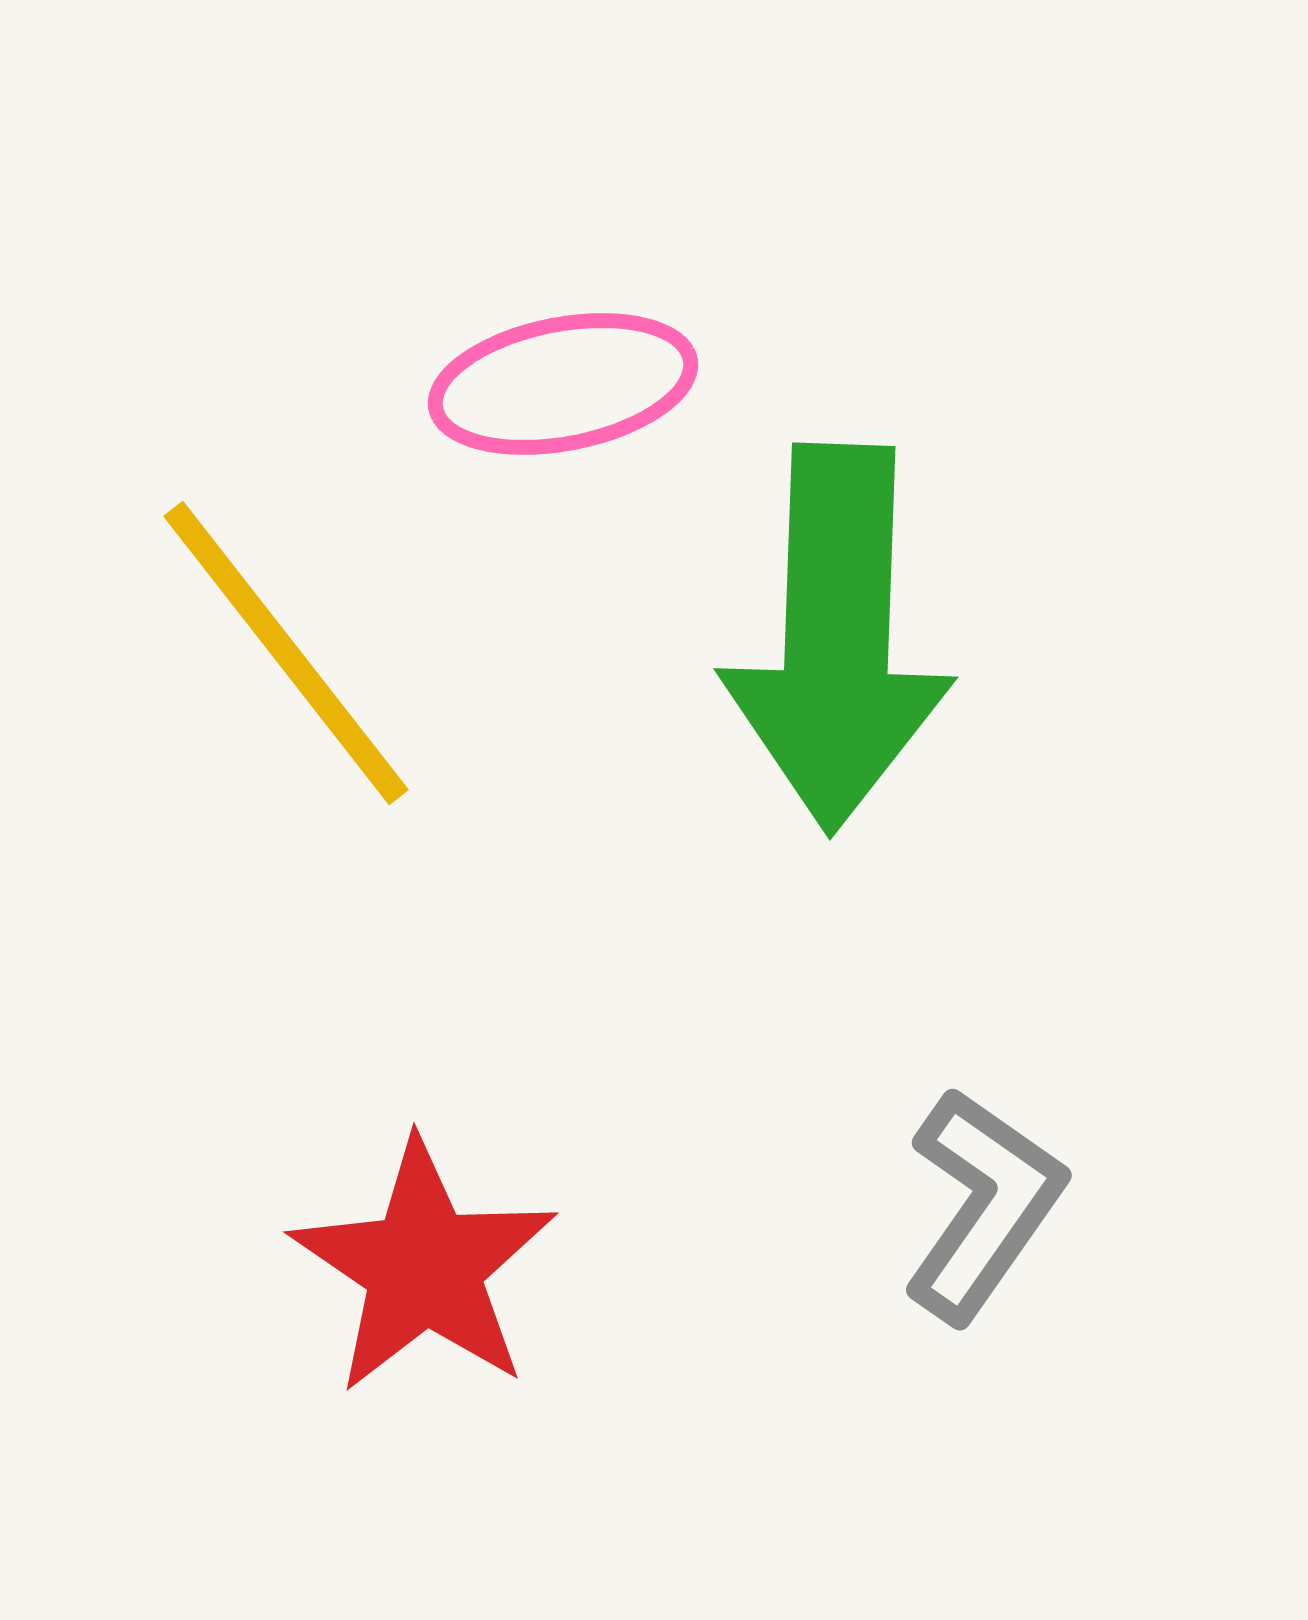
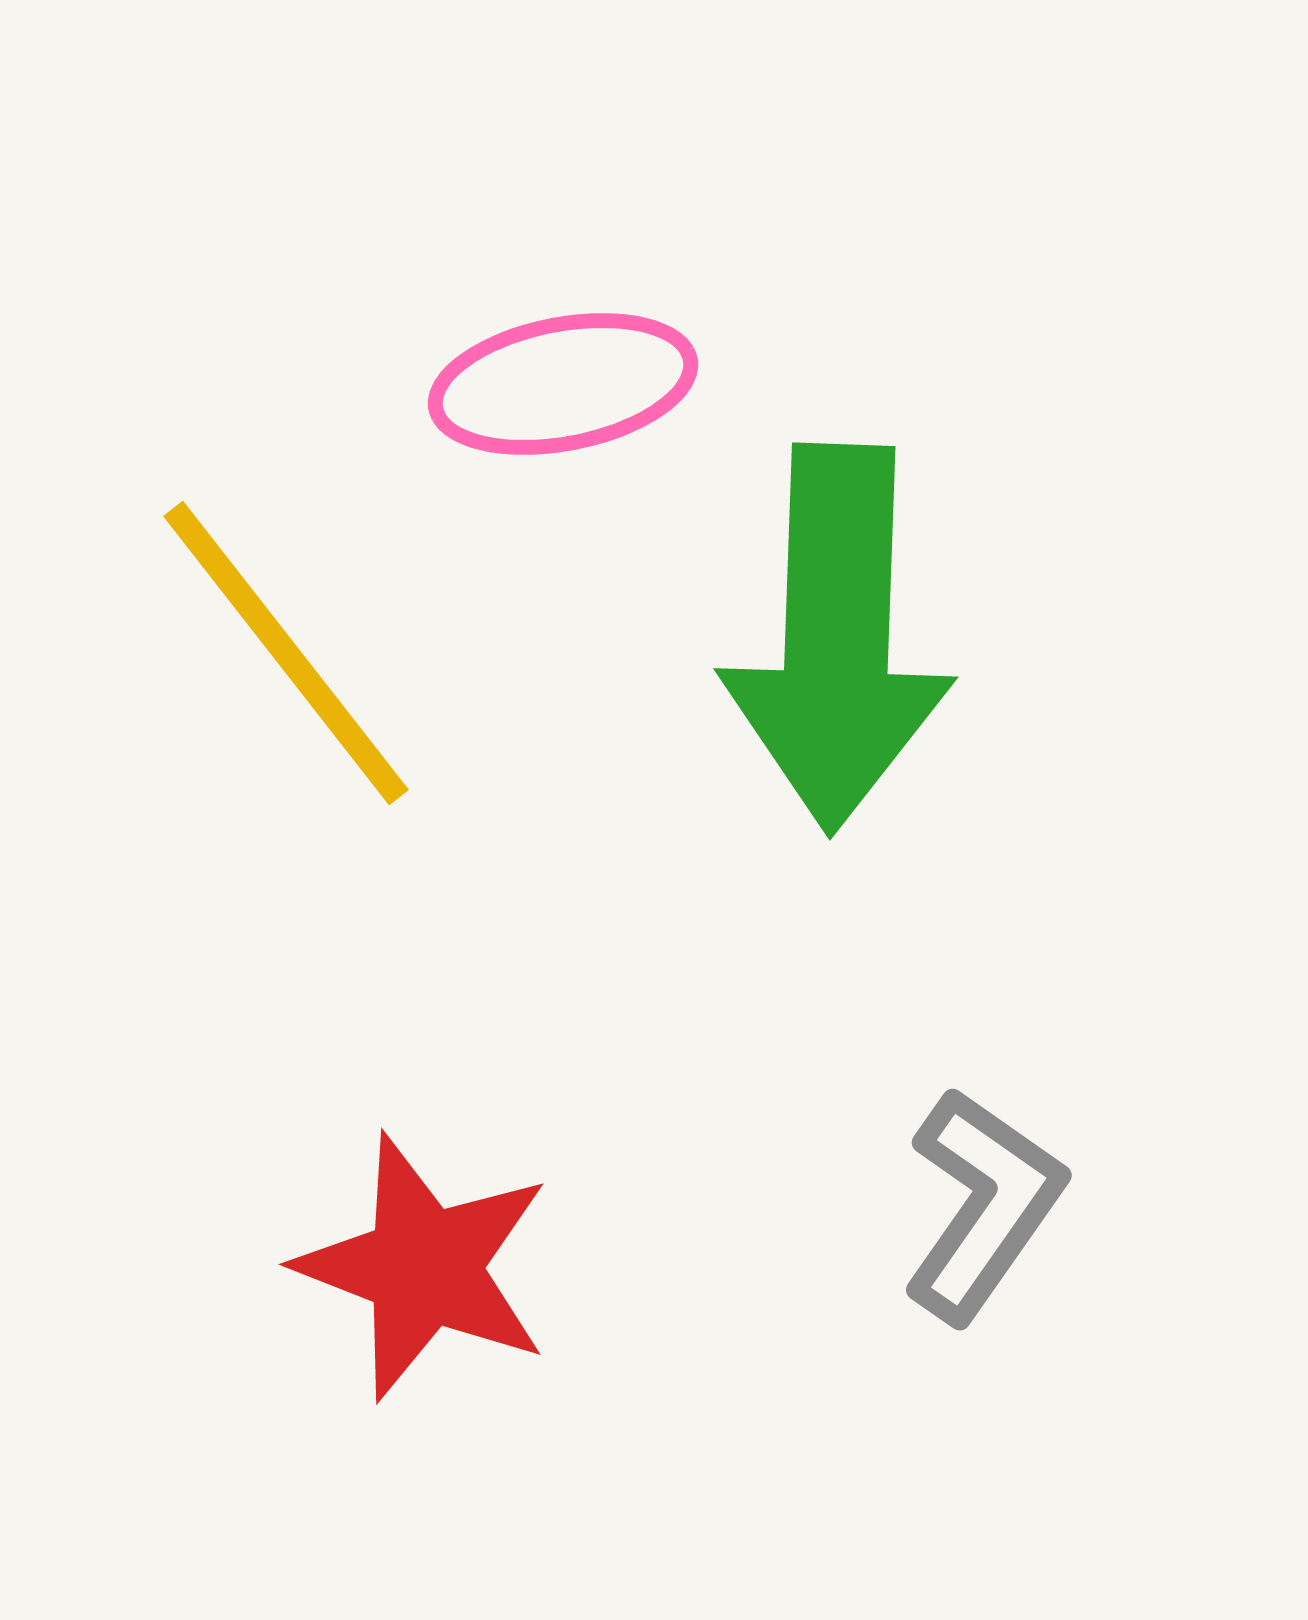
red star: rotated 13 degrees counterclockwise
